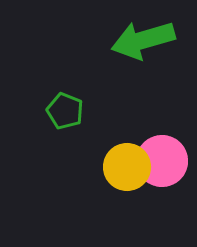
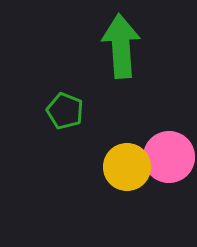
green arrow: moved 22 px left, 6 px down; rotated 102 degrees clockwise
pink circle: moved 7 px right, 4 px up
